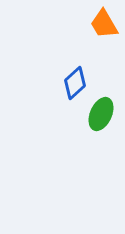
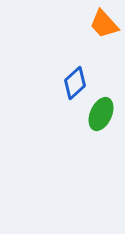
orange trapezoid: rotated 12 degrees counterclockwise
